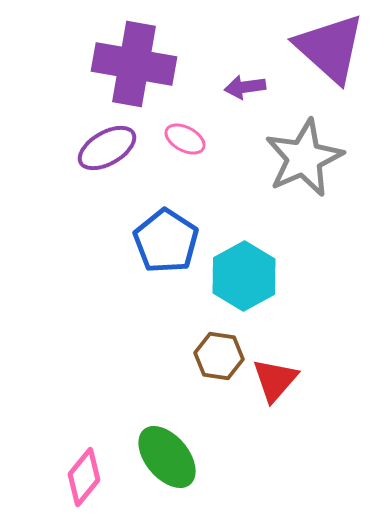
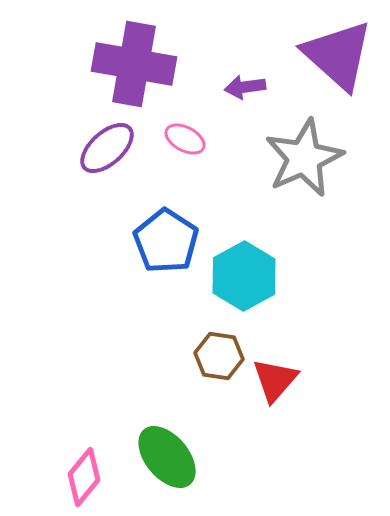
purple triangle: moved 8 px right, 7 px down
purple ellipse: rotated 12 degrees counterclockwise
